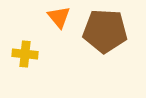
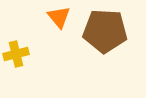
yellow cross: moved 9 px left; rotated 20 degrees counterclockwise
